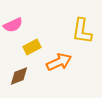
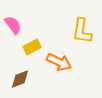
pink semicircle: rotated 102 degrees counterclockwise
orange arrow: rotated 50 degrees clockwise
brown diamond: moved 1 px right, 3 px down
